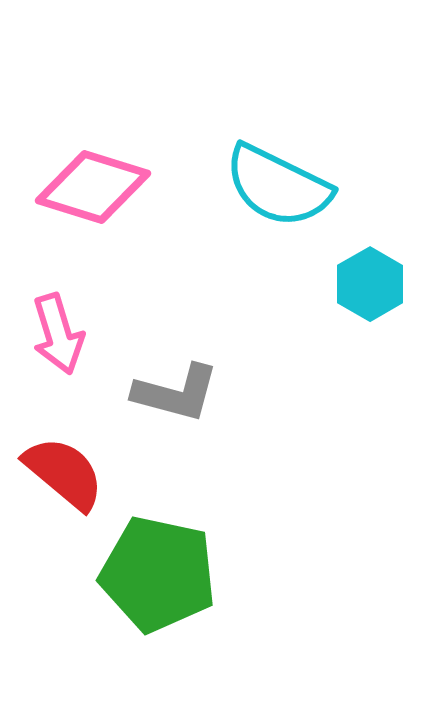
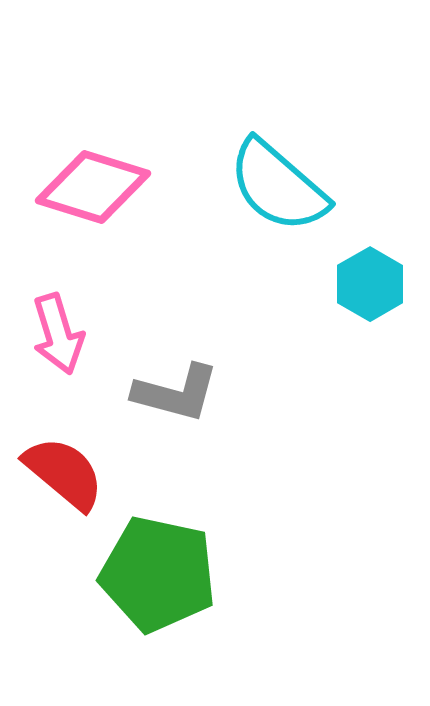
cyan semicircle: rotated 15 degrees clockwise
